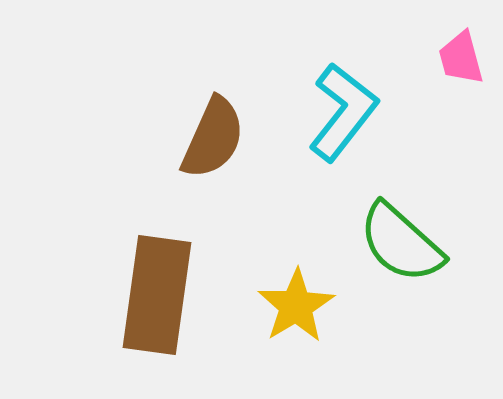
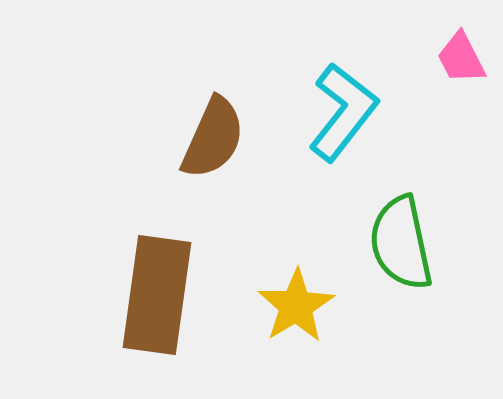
pink trapezoid: rotated 12 degrees counterclockwise
green semicircle: rotated 36 degrees clockwise
